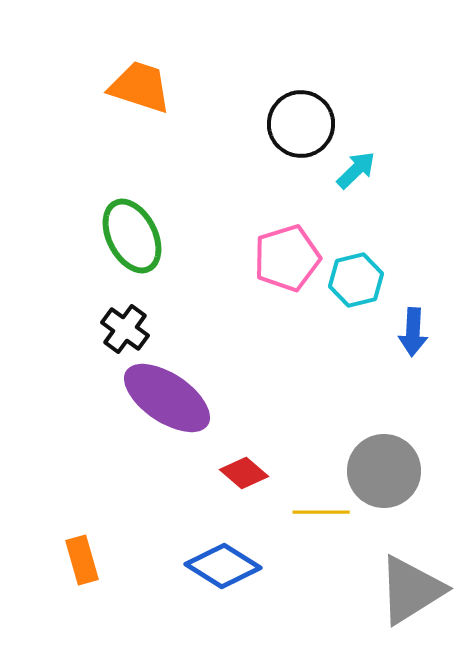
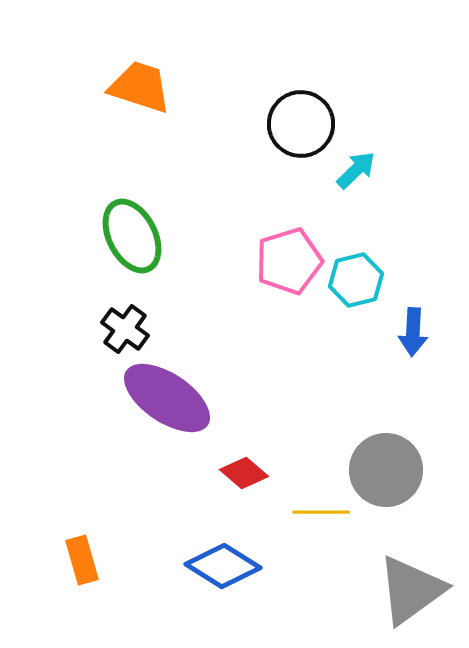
pink pentagon: moved 2 px right, 3 px down
gray circle: moved 2 px right, 1 px up
gray triangle: rotated 4 degrees counterclockwise
